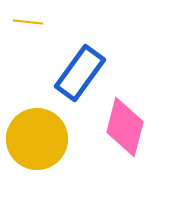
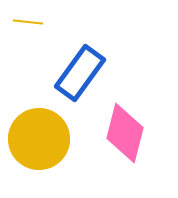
pink diamond: moved 6 px down
yellow circle: moved 2 px right
